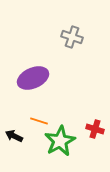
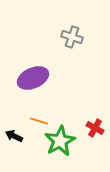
red cross: moved 1 px up; rotated 12 degrees clockwise
